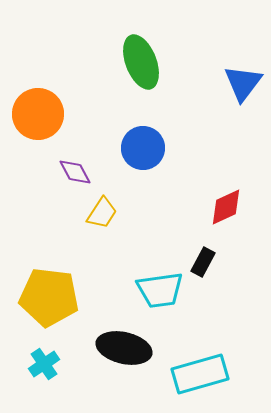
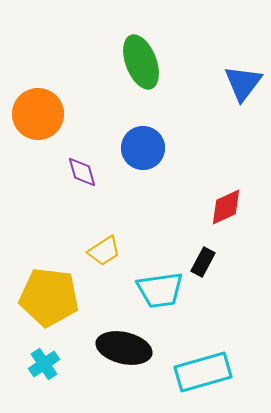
purple diamond: moved 7 px right; rotated 12 degrees clockwise
yellow trapezoid: moved 2 px right, 38 px down; rotated 24 degrees clockwise
cyan rectangle: moved 3 px right, 2 px up
